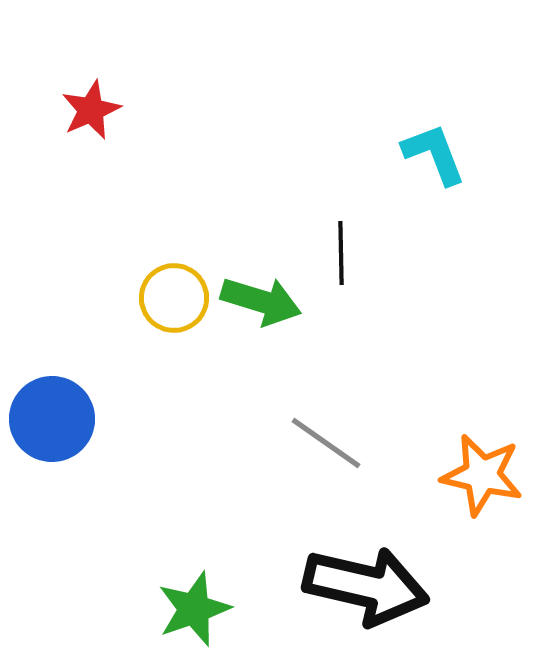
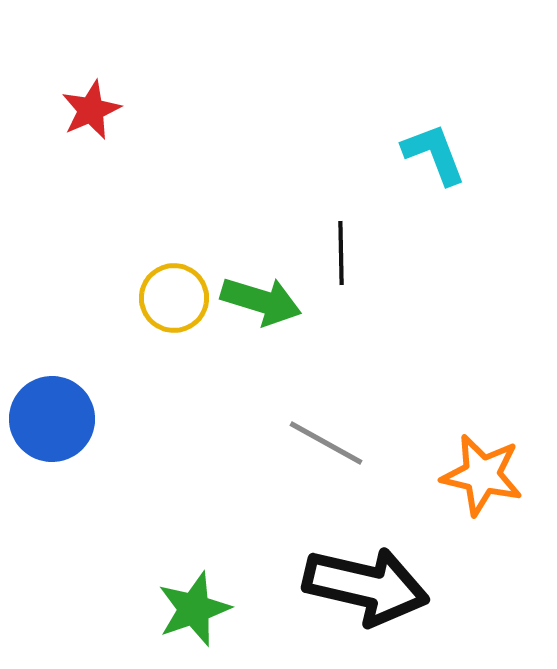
gray line: rotated 6 degrees counterclockwise
